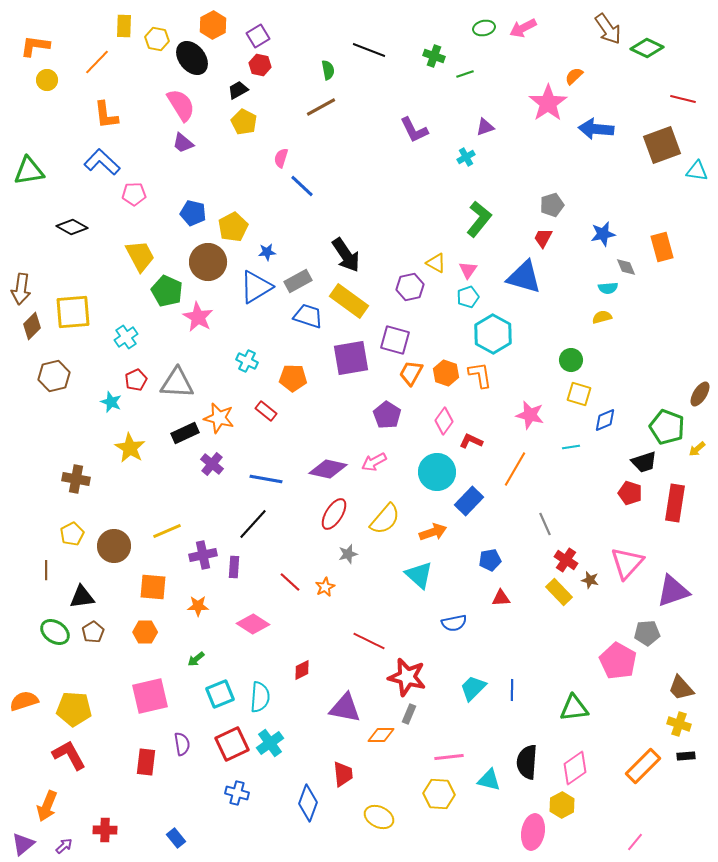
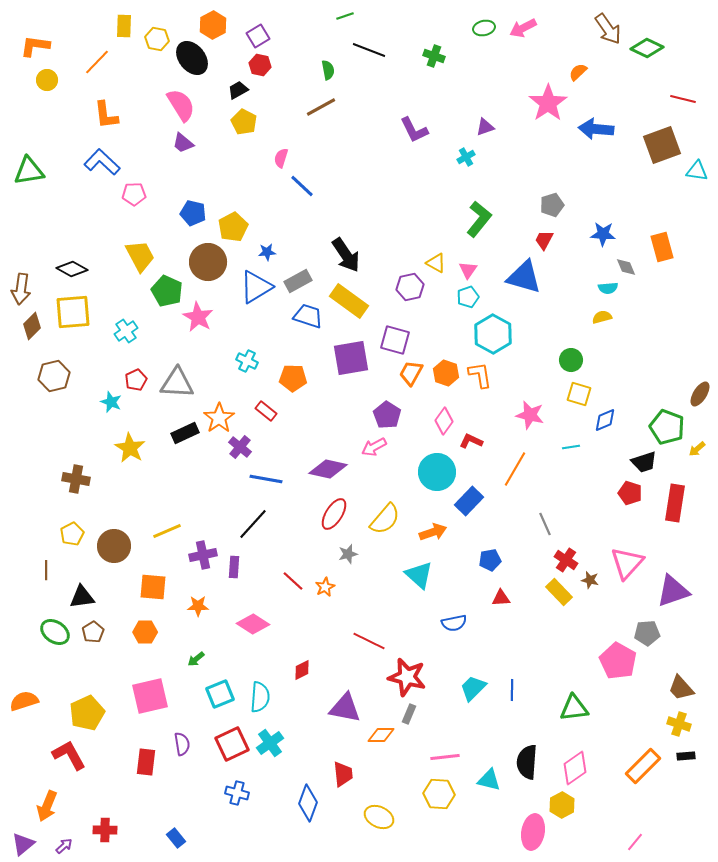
green line at (465, 74): moved 120 px left, 58 px up
orange semicircle at (574, 76): moved 4 px right, 4 px up
black diamond at (72, 227): moved 42 px down
blue star at (603, 234): rotated 15 degrees clockwise
red trapezoid at (543, 238): moved 1 px right, 2 px down
cyan cross at (126, 337): moved 6 px up
orange star at (219, 418): rotated 24 degrees clockwise
pink arrow at (374, 462): moved 15 px up
purple cross at (212, 464): moved 28 px right, 17 px up
red line at (290, 582): moved 3 px right, 1 px up
yellow pentagon at (74, 709): moved 13 px right, 4 px down; rotated 28 degrees counterclockwise
pink line at (449, 757): moved 4 px left
